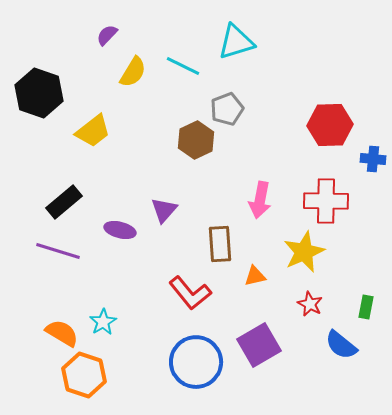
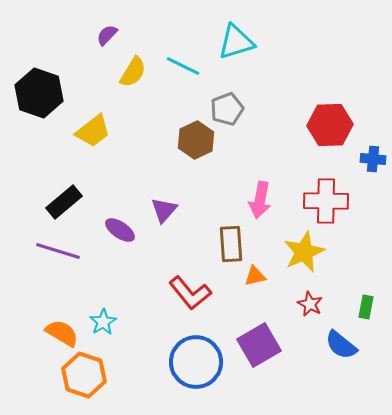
purple ellipse: rotated 20 degrees clockwise
brown rectangle: moved 11 px right
